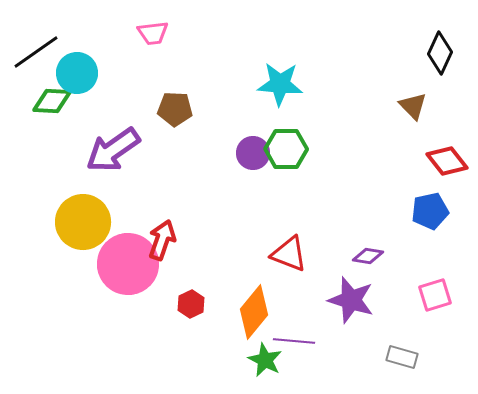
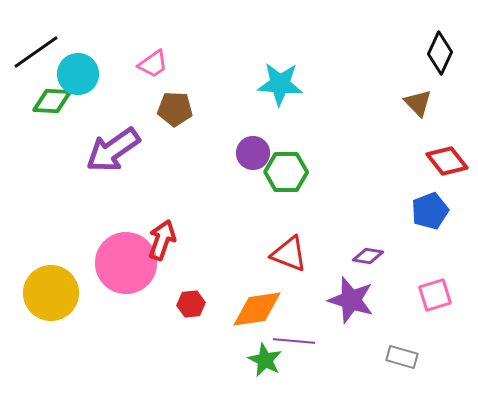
pink trapezoid: moved 31 px down; rotated 28 degrees counterclockwise
cyan circle: moved 1 px right, 1 px down
brown triangle: moved 5 px right, 3 px up
green hexagon: moved 23 px down
blue pentagon: rotated 9 degrees counterclockwise
yellow circle: moved 32 px left, 71 px down
pink circle: moved 2 px left, 1 px up
red hexagon: rotated 20 degrees clockwise
orange diamond: moved 3 px right, 3 px up; rotated 42 degrees clockwise
